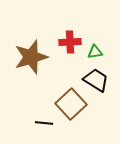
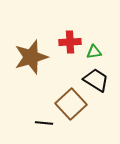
green triangle: moved 1 px left
